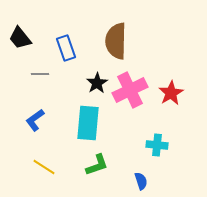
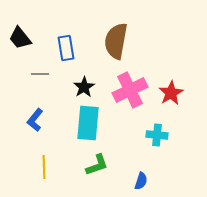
brown semicircle: rotated 9 degrees clockwise
blue rectangle: rotated 10 degrees clockwise
black star: moved 13 px left, 4 px down
blue L-shape: rotated 15 degrees counterclockwise
cyan cross: moved 10 px up
yellow line: rotated 55 degrees clockwise
blue semicircle: rotated 36 degrees clockwise
